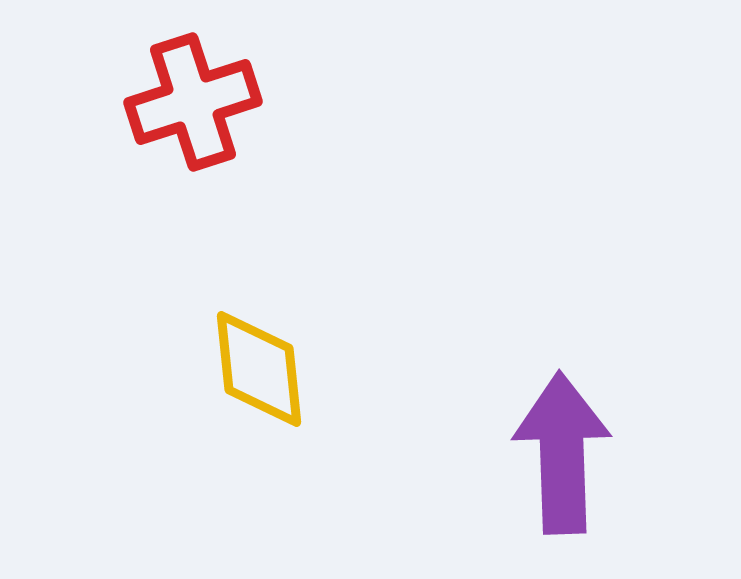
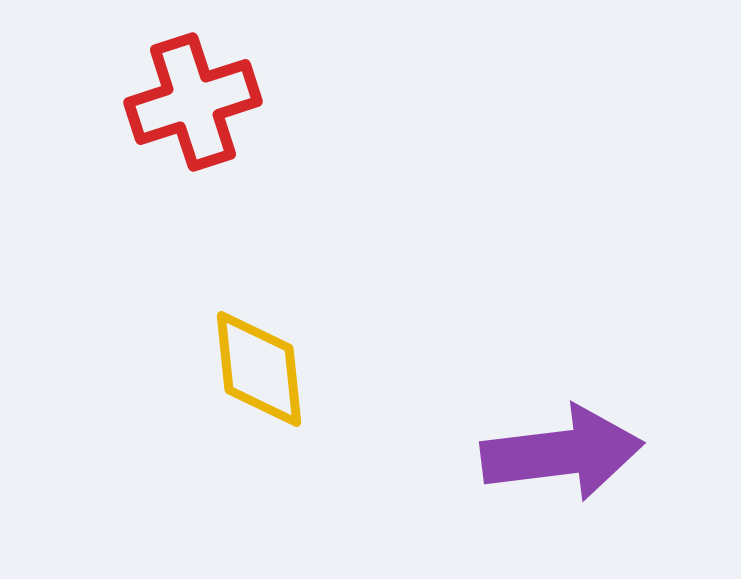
purple arrow: rotated 85 degrees clockwise
